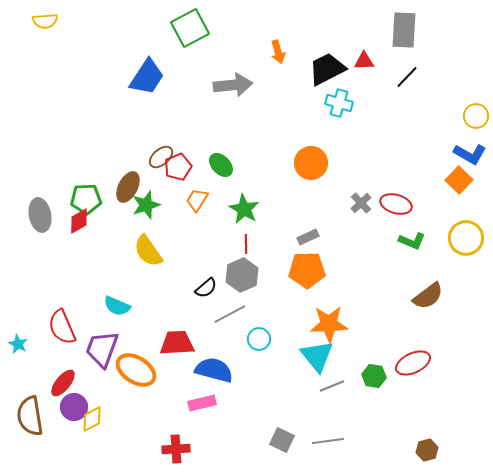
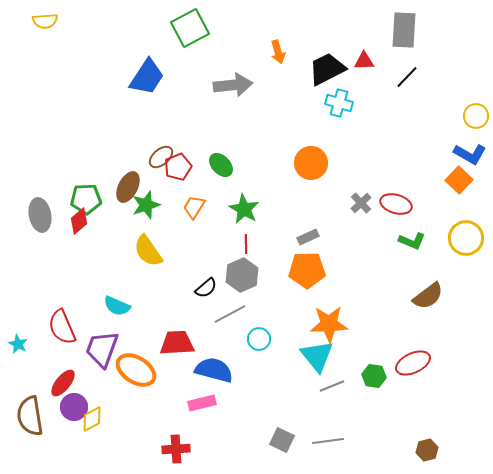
orange trapezoid at (197, 200): moved 3 px left, 7 px down
red diamond at (79, 221): rotated 12 degrees counterclockwise
